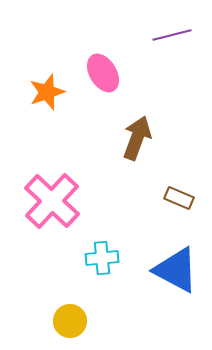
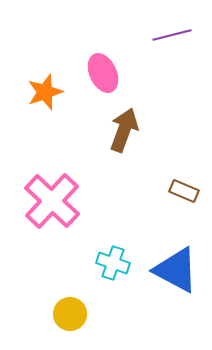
pink ellipse: rotated 6 degrees clockwise
orange star: moved 2 px left
brown arrow: moved 13 px left, 8 px up
brown rectangle: moved 5 px right, 7 px up
cyan cross: moved 11 px right, 5 px down; rotated 24 degrees clockwise
yellow circle: moved 7 px up
